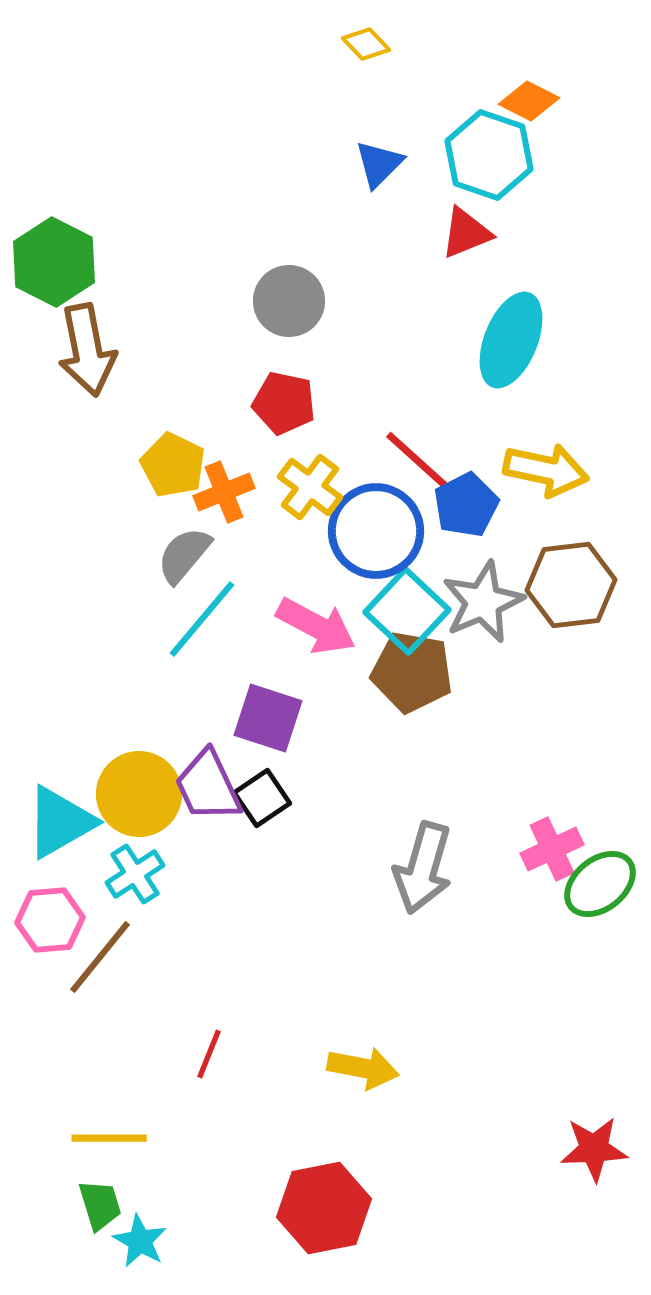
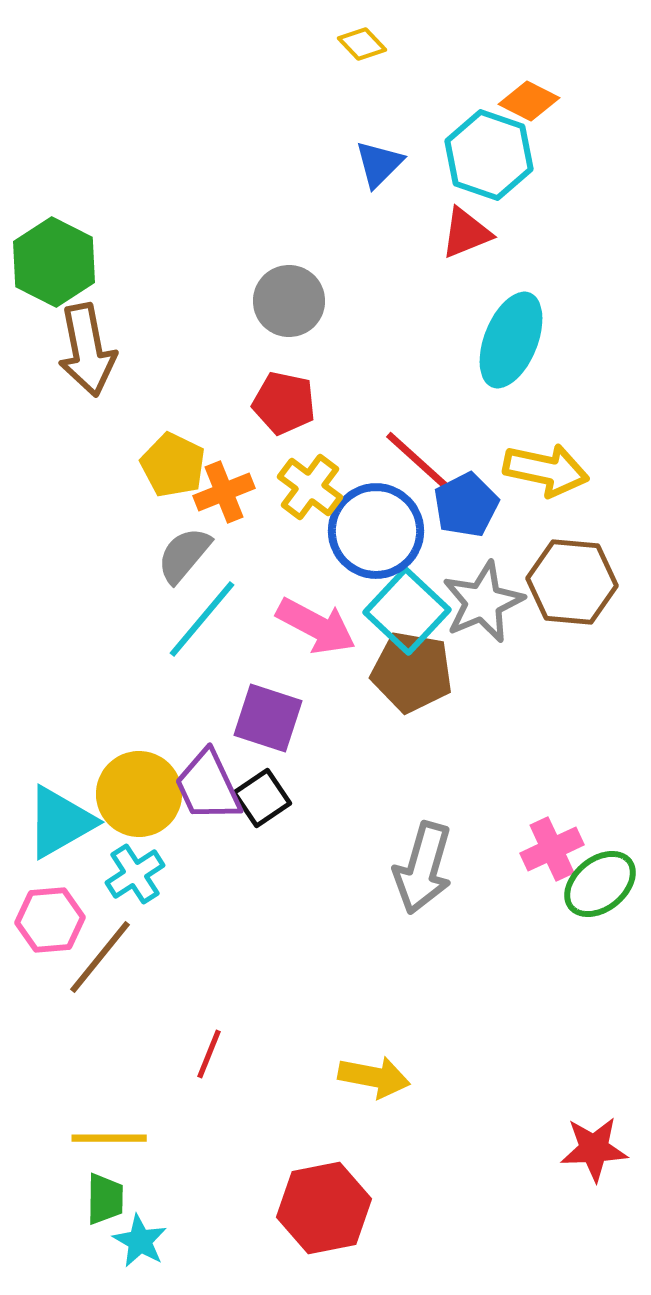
yellow diamond at (366, 44): moved 4 px left
brown hexagon at (571, 585): moved 1 px right, 3 px up; rotated 12 degrees clockwise
yellow arrow at (363, 1068): moved 11 px right, 9 px down
green trapezoid at (100, 1205): moved 5 px right, 6 px up; rotated 18 degrees clockwise
